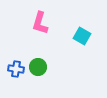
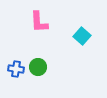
pink L-shape: moved 1 px left, 1 px up; rotated 20 degrees counterclockwise
cyan square: rotated 12 degrees clockwise
